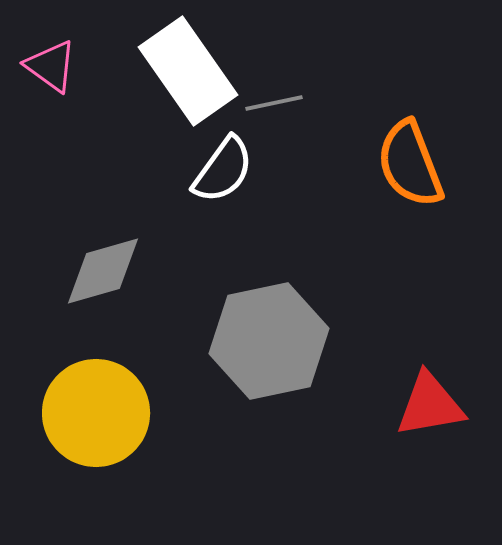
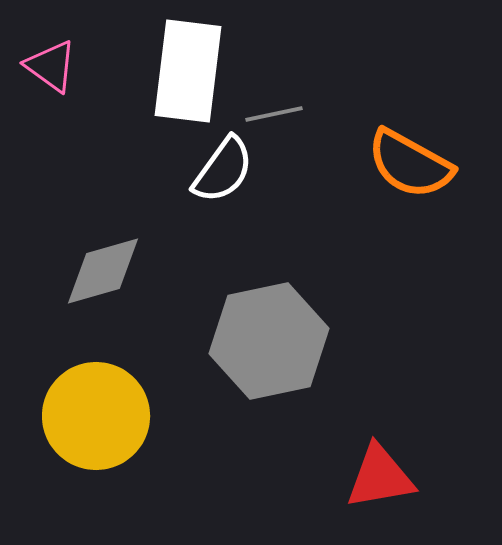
white rectangle: rotated 42 degrees clockwise
gray line: moved 11 px down
orange semicircle: rotated 40 degrees counterclockwise
red triangle: moved 50 px left, 72 px down
yellow circle: moved 3 px down
